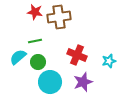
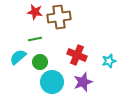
green line: moved 2 px up
green circle: moved 2 px right
cyan circle: moved 2 px right
